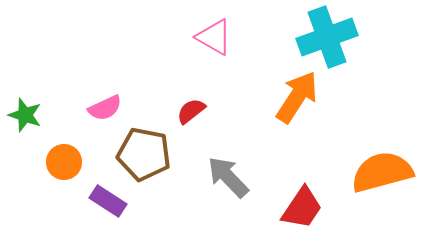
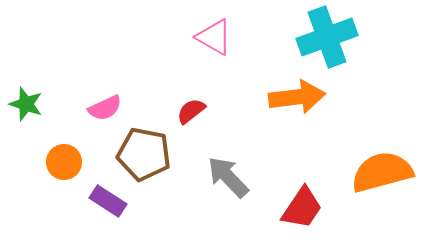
orange arrow: rotated 50 degrees clockwise
green star: moved 1 px right, 11 px up
